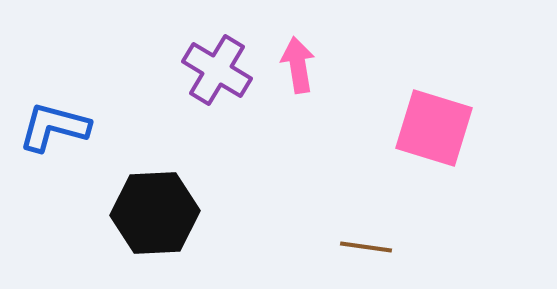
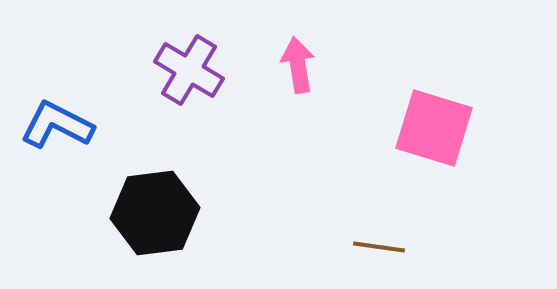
purple cross: moved 28 px left
blue L-shape: moved 3 px right, 2 px up; rotated 12 degrees clockwise
black hexagon: rotated 4 degrees counterclockwise
brown line: moved 13 px right
